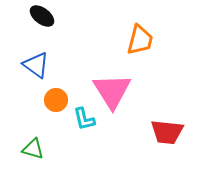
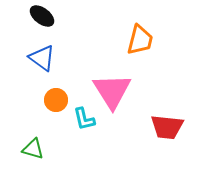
blue triangle: moved 6 px right, 7 px up
red trapezoid: moved 5 px up
